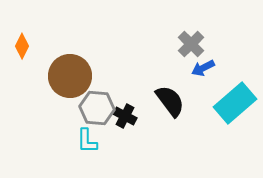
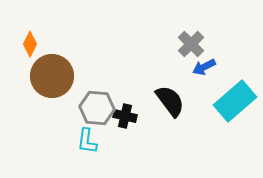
orange diamond: moved 8 px right, 2 px up
blue arrow: moved 1 px right, 1 px up
brown circle: moved 18 px left
cyan rectangle: moved 2 px up
black cross: rotated 15 degrees counterclockwise
cyan L-shape: rotated 8 degrees clockwise
